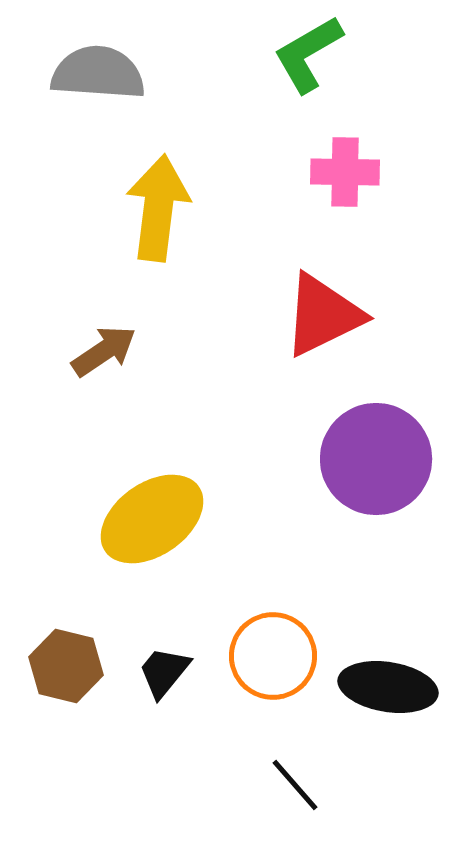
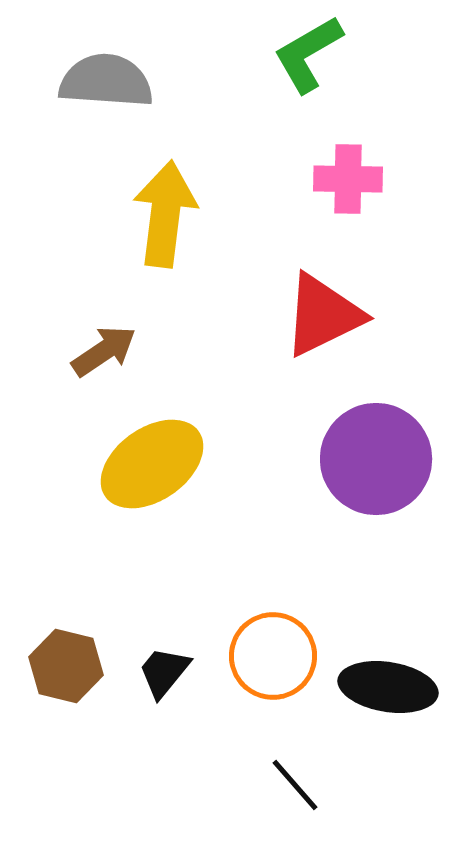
gray semicircle: moved 8 px right, 8 px down
pink cross: moved 3 px right, 7 px down
yellow arrow: moved 7 px right, 6 px down
yellow ellipse: moved 55 px up
